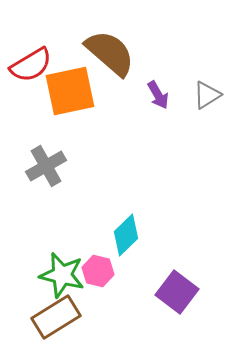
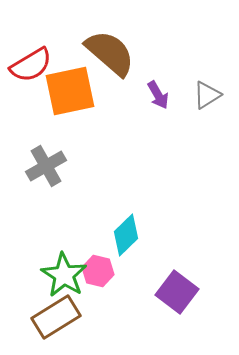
green star: moved 2 px right; rotated 18 degrees clockwise
